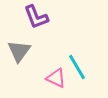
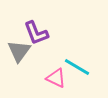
purple L-shape: moved 16 px down
cyan line: rotated 28 degrees counterclockwise
